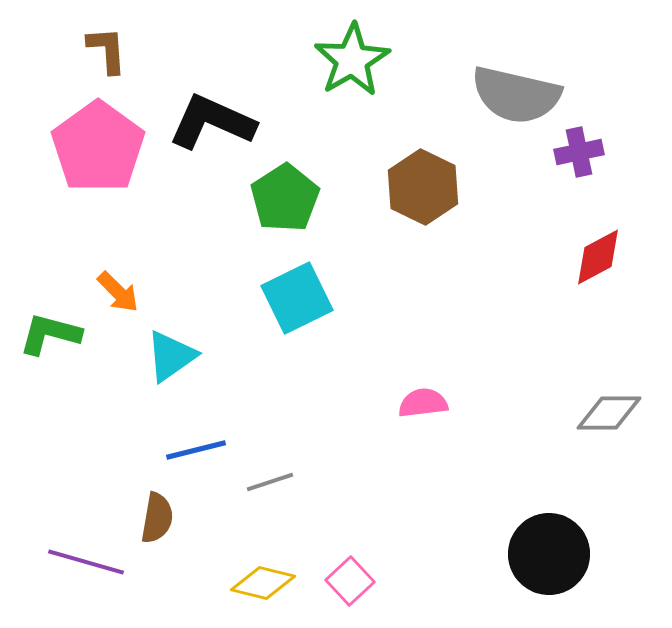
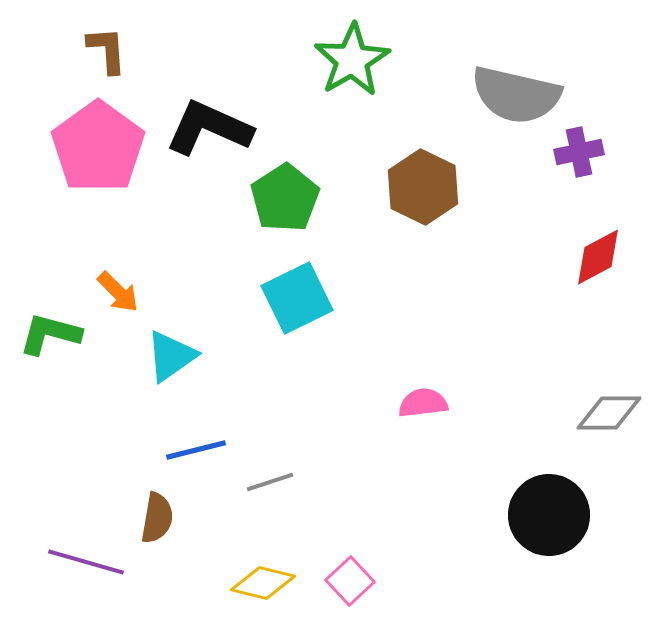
black L-shape: moved 3 px left, 6 px down
black circle: moved 39 px up
